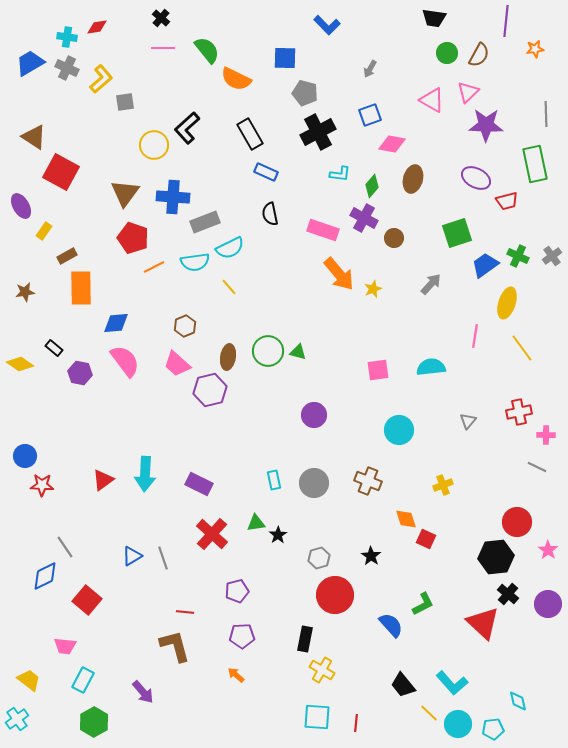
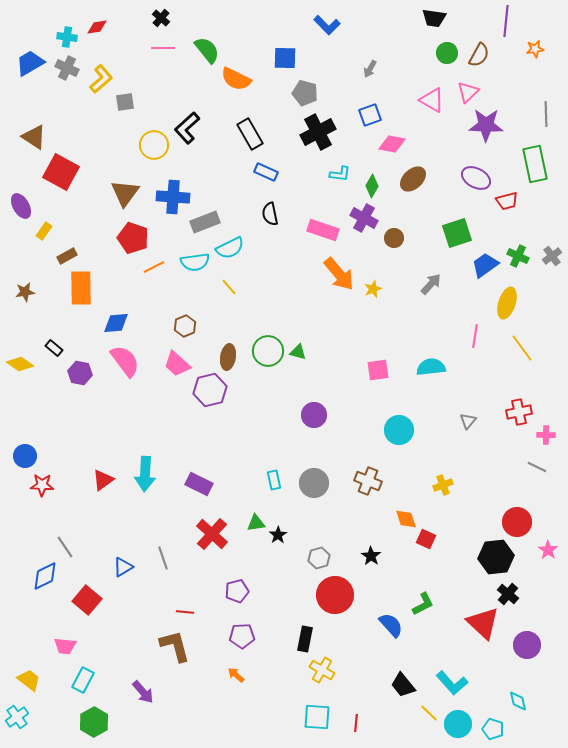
brown ellipse at (413, 179): rotated 32 degrees clockwise
green diamond at (372, 186): rotated 10 degrees counterclockwise
blue triangle at (132, 556): moved 9 px left, 11 px down
purple circle at (548, 604): moved 21 px left, 41 px down
cyan cross at (17, 719): moved 2 px up
cyan pentagon at (493, 729): rotated 25 degrees clockwise
